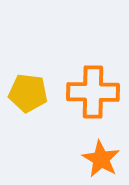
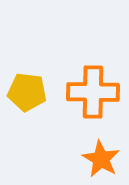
yellow pentagon: moved 1 px left, 1 px up
